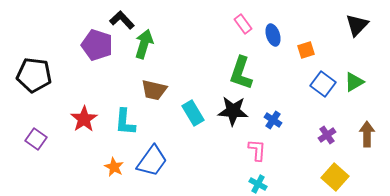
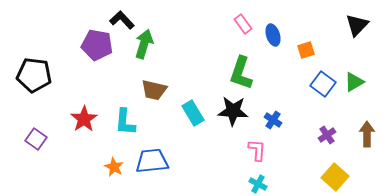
purple pentagon: rotated 8 degrees counterclockwise
blue trapezoid: rotated 132 degrees counterclockwise
